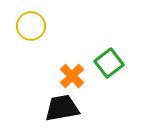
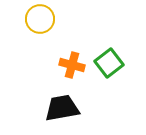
yellow circle: moved 9 px right, 7 px up
orange cross: moved 11 px up; rotated 30 degrees counterclockwise
